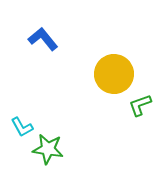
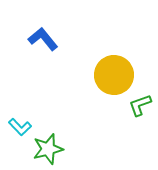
yellow circle: moved 1 px down
cyan L-shape: moved 2 px left; rotated 15 degrees counterclockwise
green star: rotated 24 degrees counterclockwise
